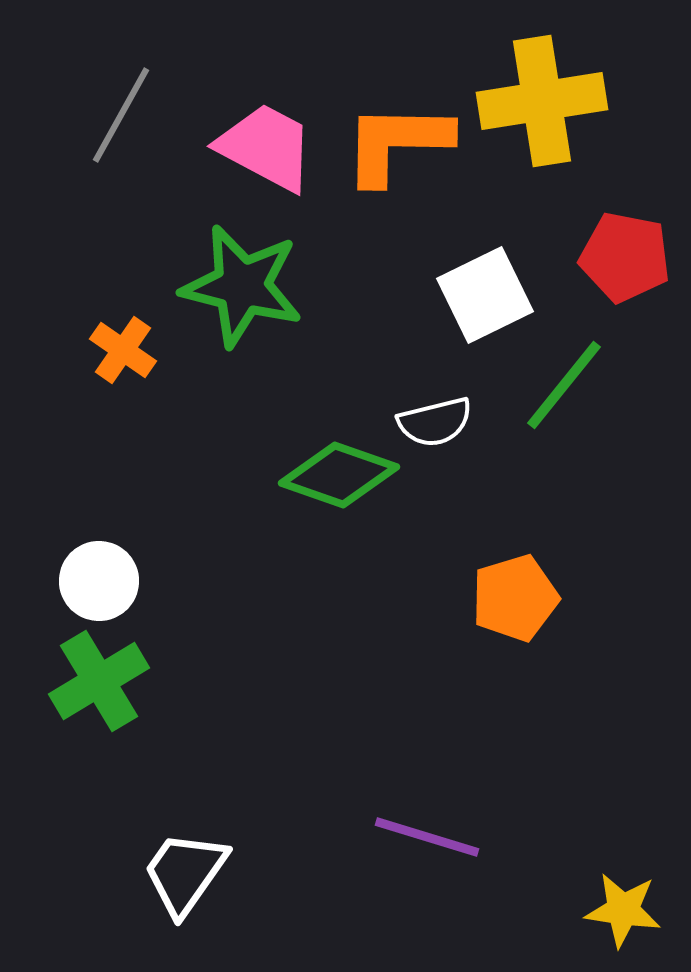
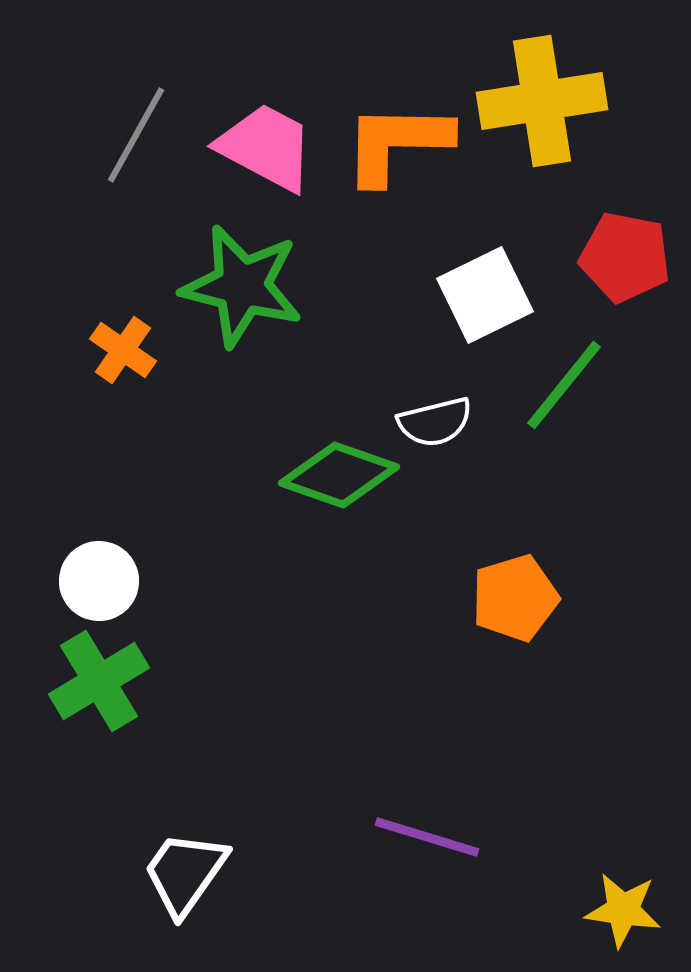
gray line: moved 15 px right, 20 px down
